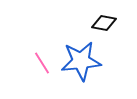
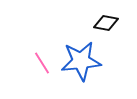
black diamond: moved 2 px right
